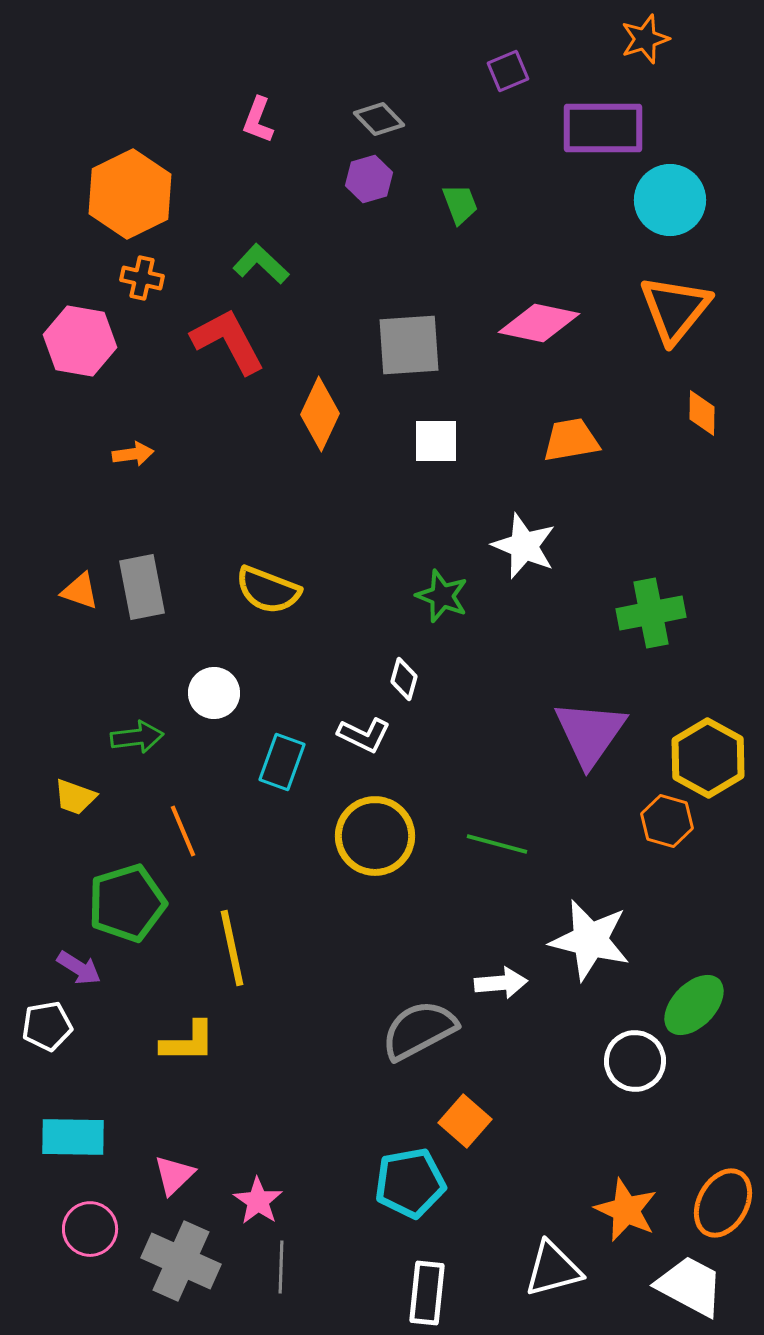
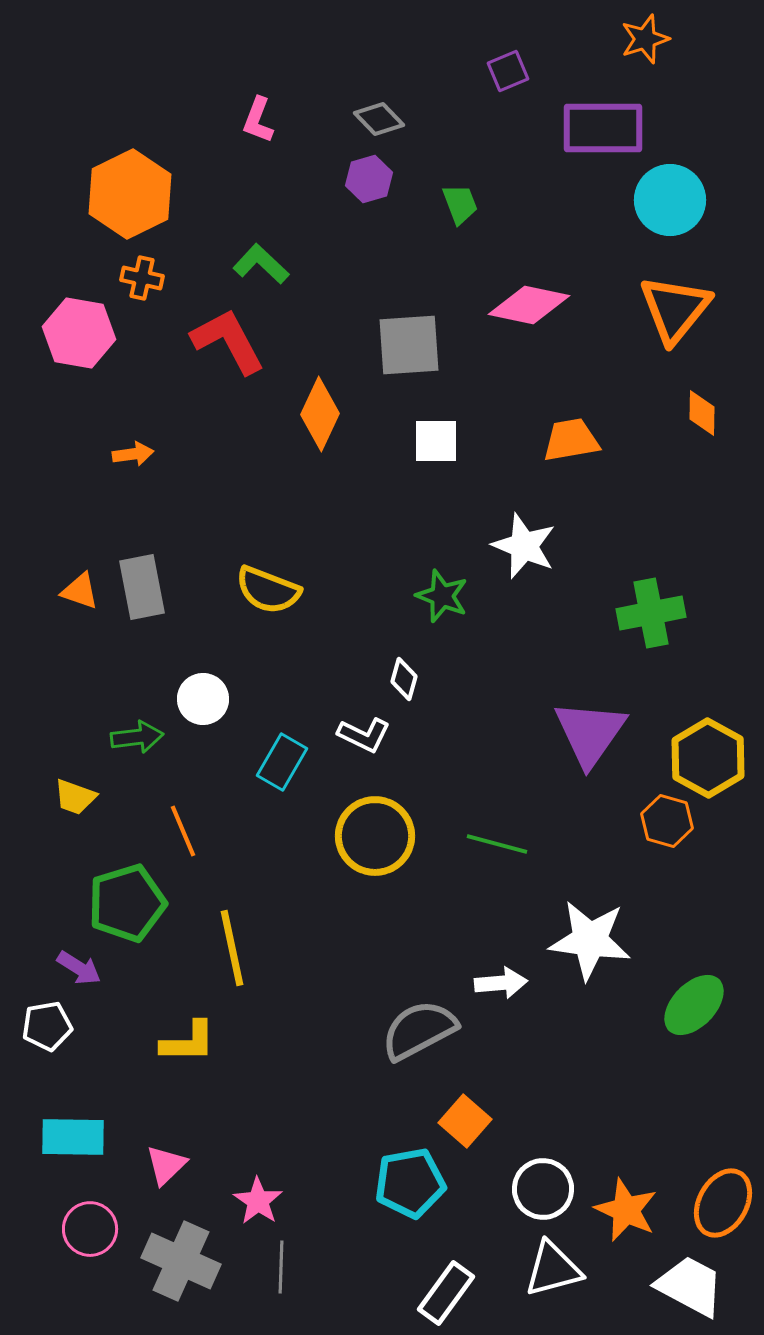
pink diamond at (539, 323): moved 10 px left, 18 px up
pink hexagon at (80, 341): moved 1 px left, 8 px up
white circle at (214, 693): moved 11 px left, 6 px down
cyan rectangle at (282, 762): rotated 10 degrees clockwise
white star at (590, 940): rotated 6 degrees counterclockwise
white circle at (635, 1061): moved 92 px left, 128 px down
pink triangle at (174, 1175): moved 8 px left, 10 px up
white rectangle at (427, 1293): moved 19 px right; rotated 30 degrees clockwise
